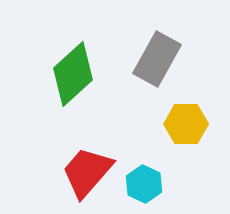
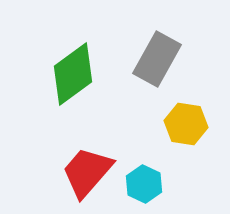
green diamond: rotated 6 degrees clockwise
yellow hexagon: rotated 9 degrees clockwise
